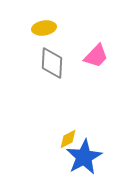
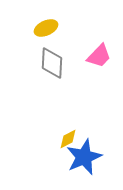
yellow ellipse: moved 2 px right; rotated 15 degrees counterclockwise
pink trapezoid: moved 3 px right
blue star: rotated 6 degrees clockwise
